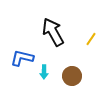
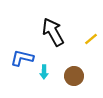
yellow line: rotated 16 degrees clockwise
brown circle: moved 2 px right
